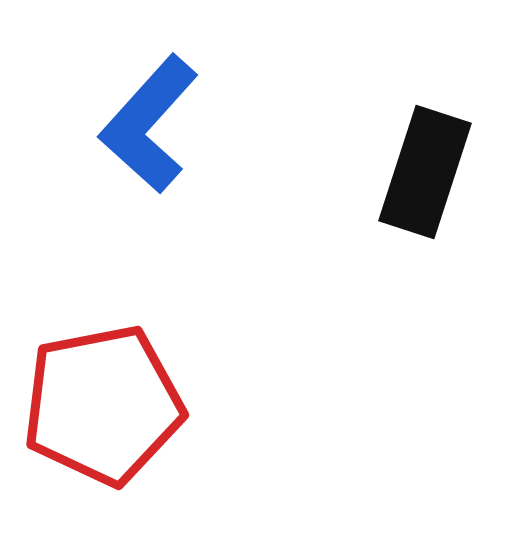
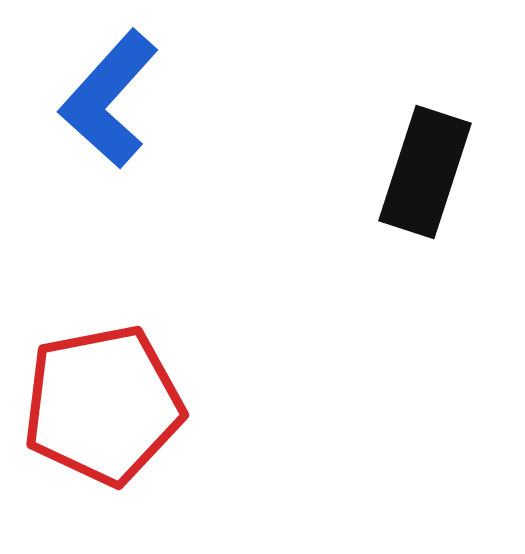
blue L-shape: moved 40 px left, 25 px up
